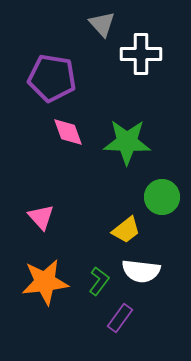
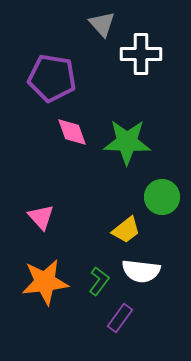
pink diamond: moved 4 px right
